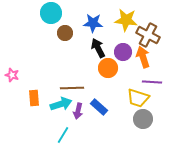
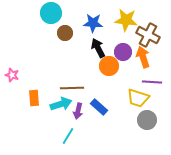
orange circle: moved 1 px right, 2 px up
gray circle: moved 4 px right, 1 px down
cyan line: moved 5 px right, 1 px down
